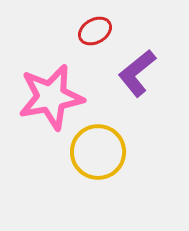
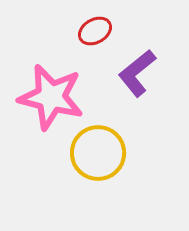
pink star: rotated 24 degrees clockwise
yellow circle: moved 1 px down
